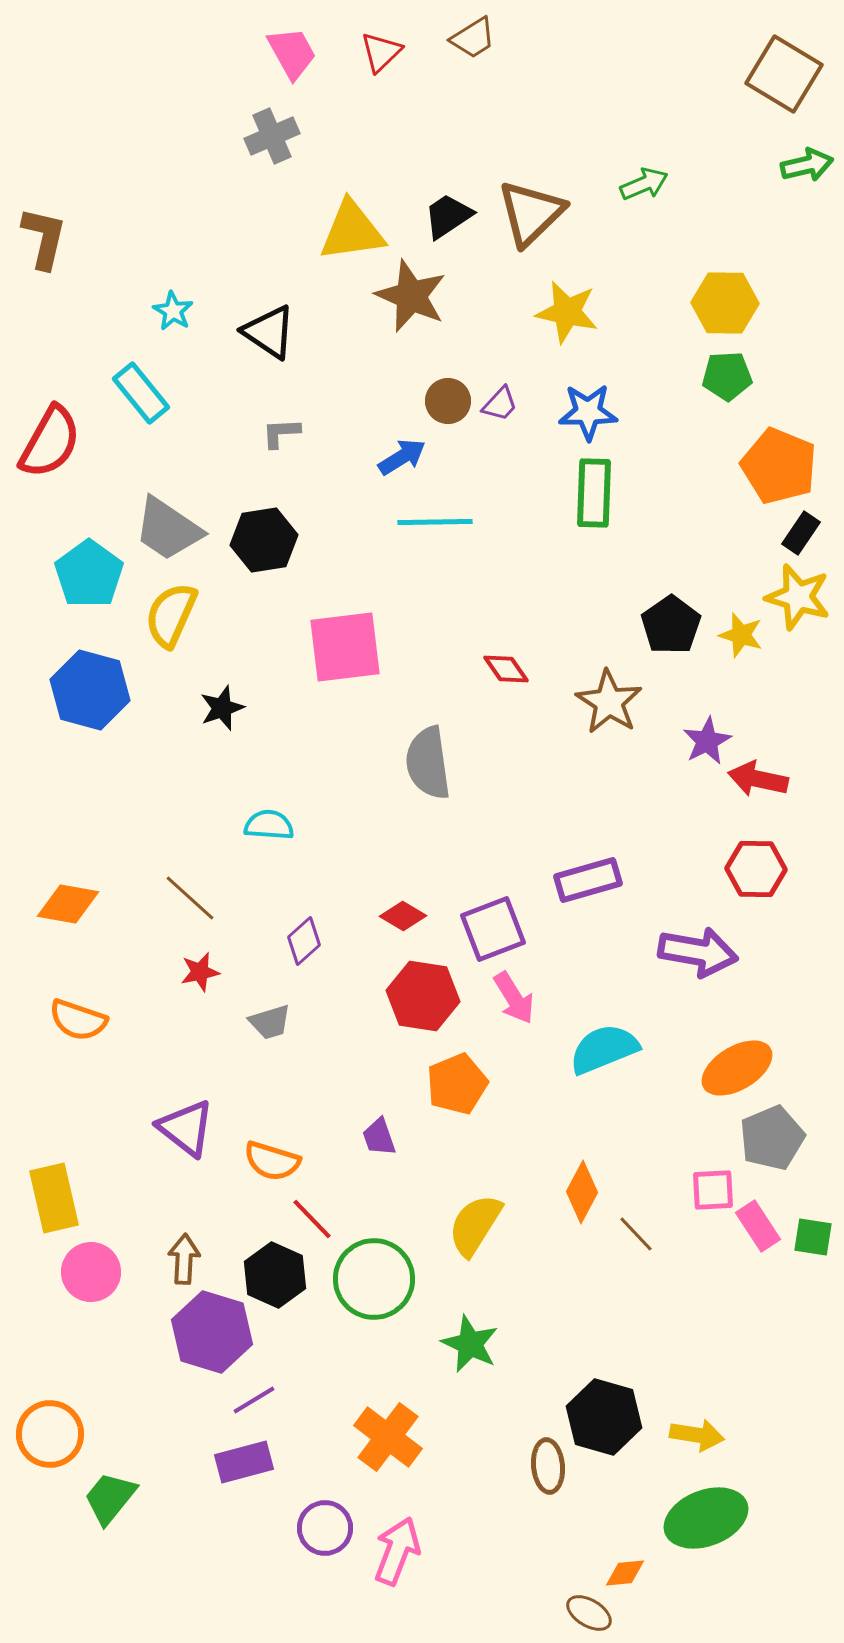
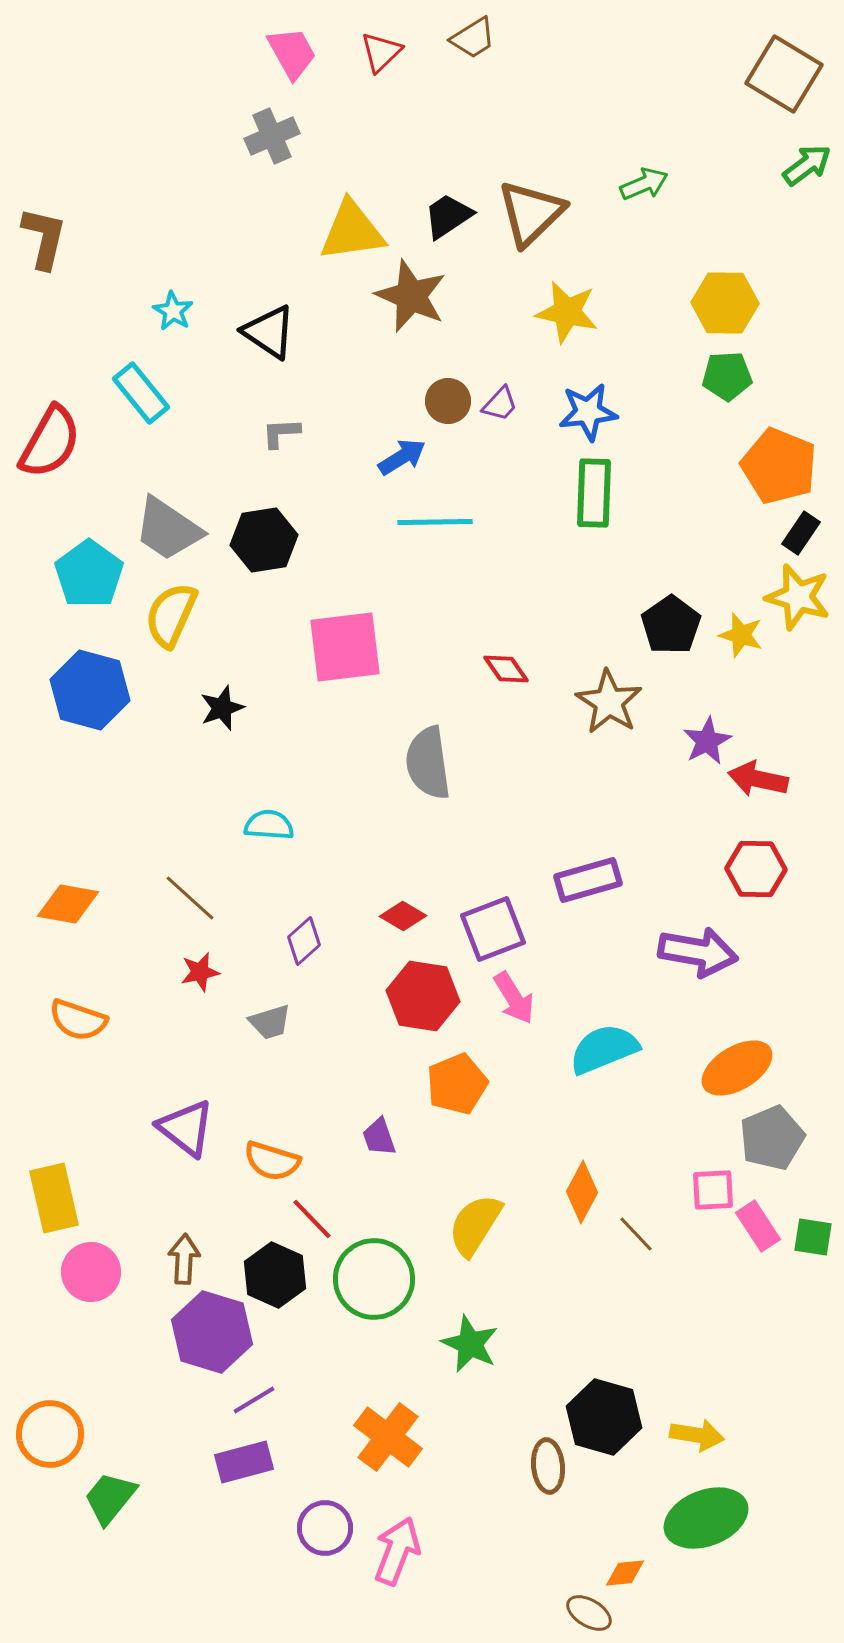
green arrow at (807, 165): rotated 24 degrees counterclockwise
blue star at (588, 412): rotated 6 degrees counterclockwise
